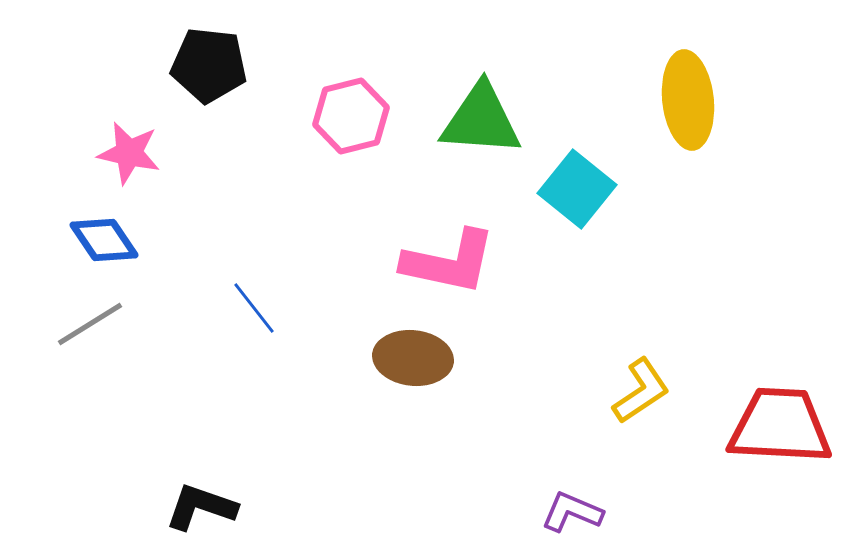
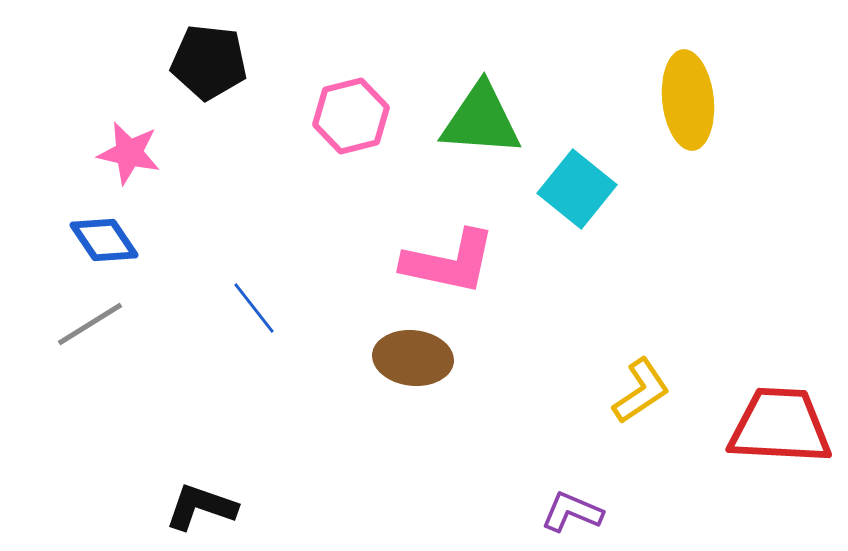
black pentagon: moved 3 px up
